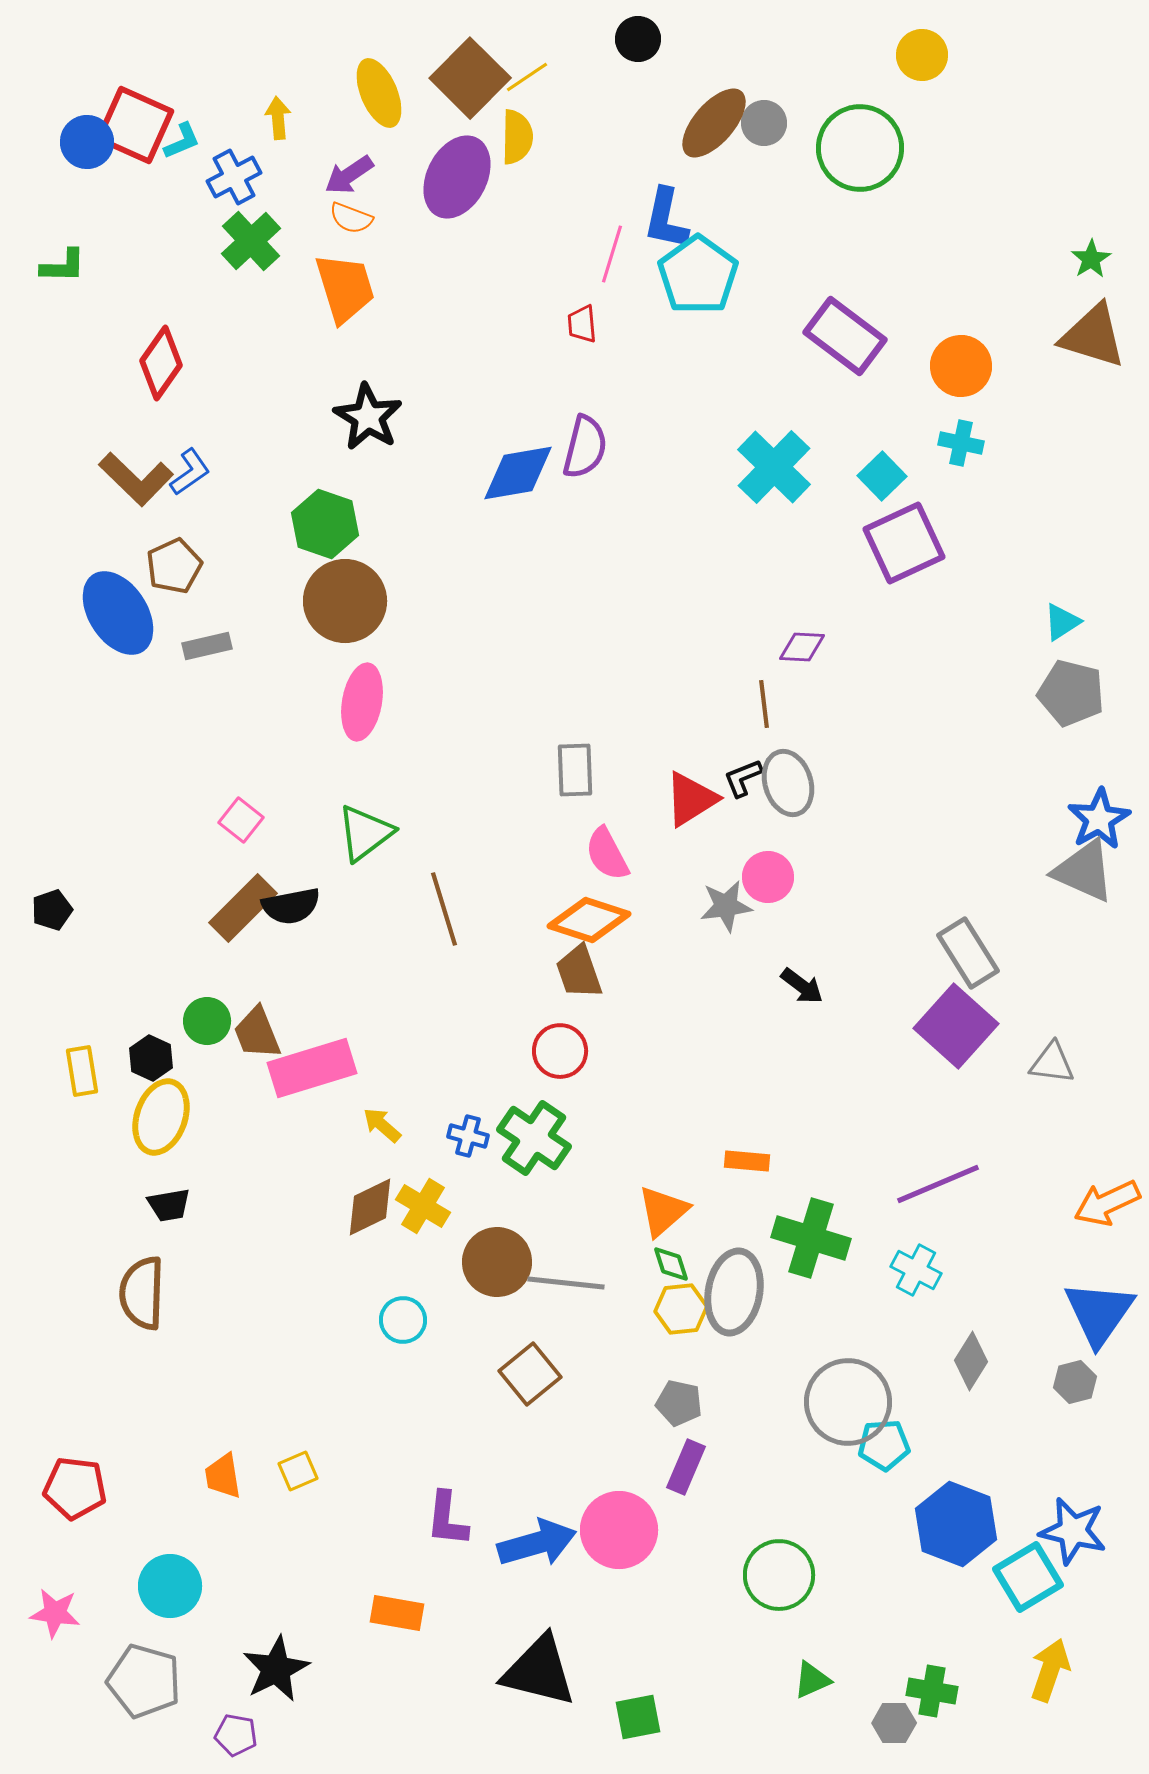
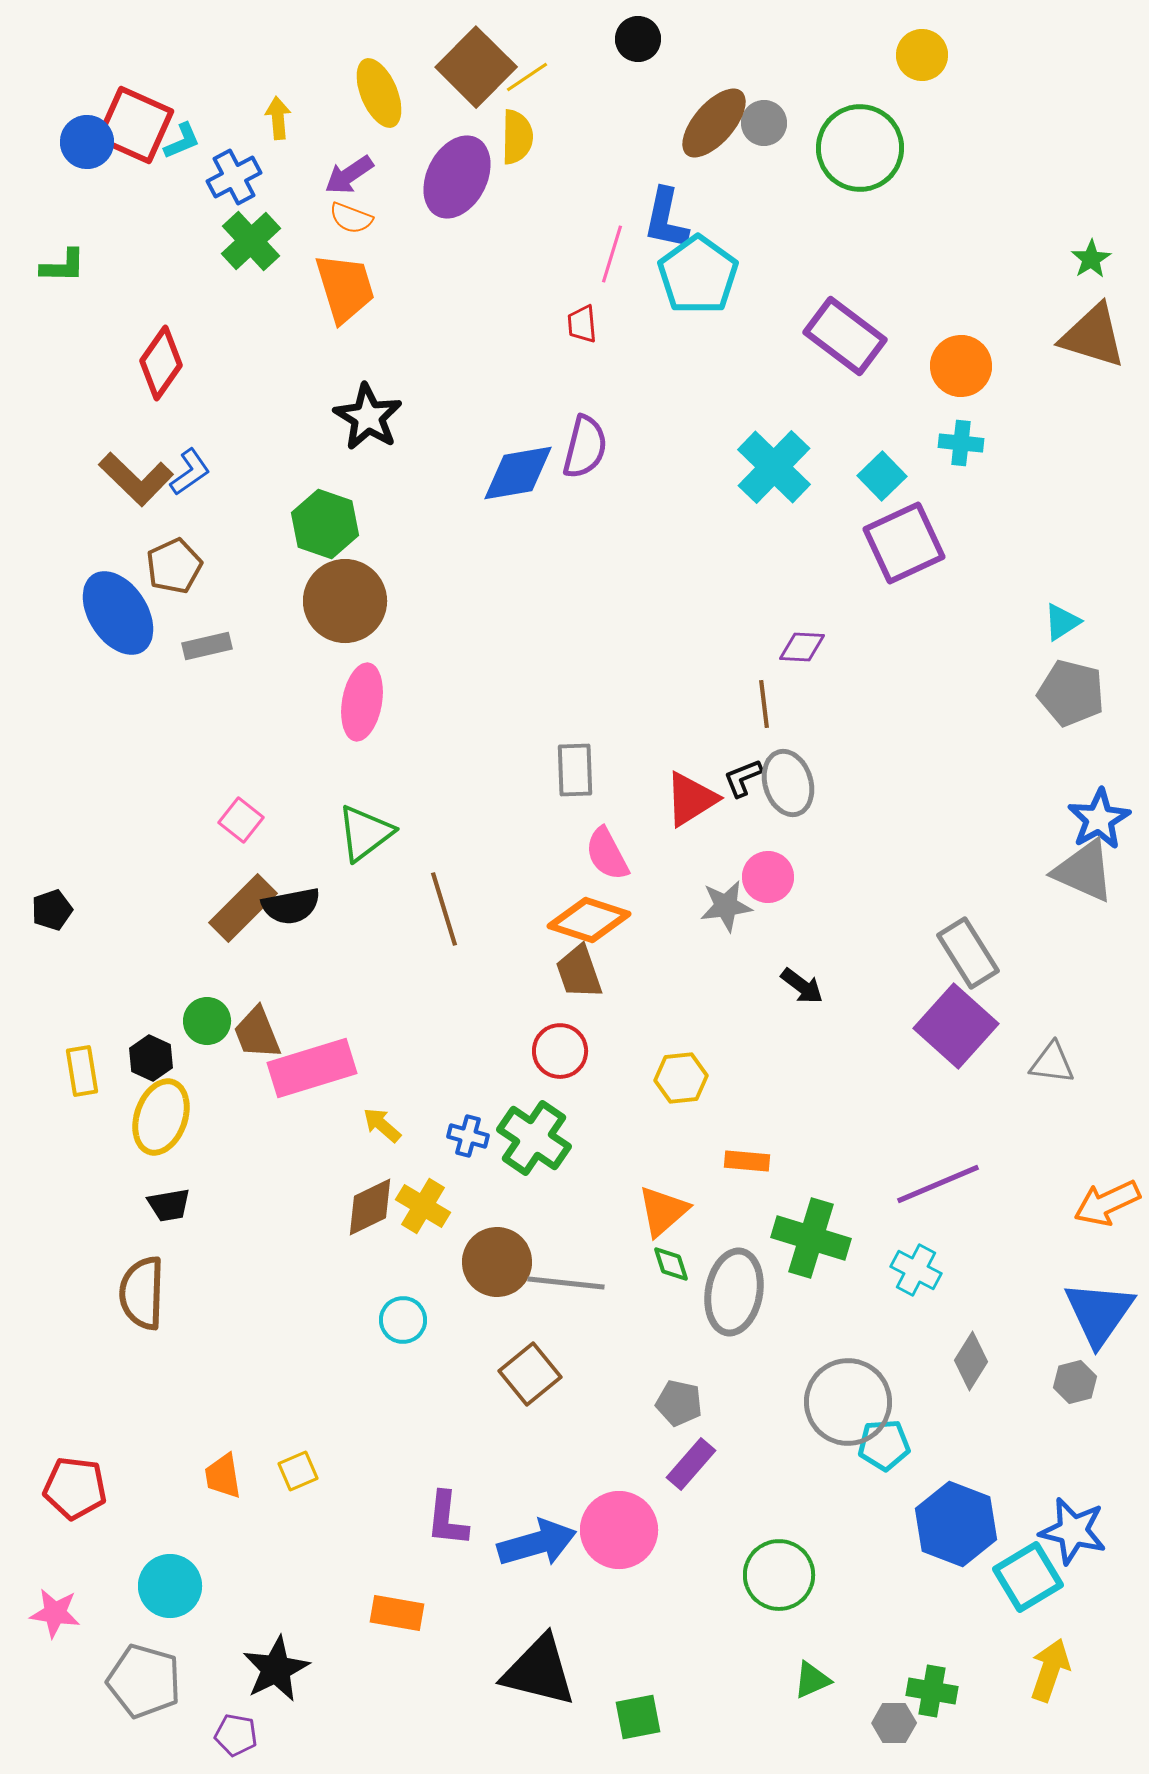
brown square at (470, 78): moved 6 px right, 11 px up
cyan cross at (961, 443): rotated 6 degrees counterclockwise
yellow hexagon at (681, 1309): moved 231 px up
purple rectangle at (686, 1467): moved 5 px right, 3 px up; rotated 18 degrees clockwise
